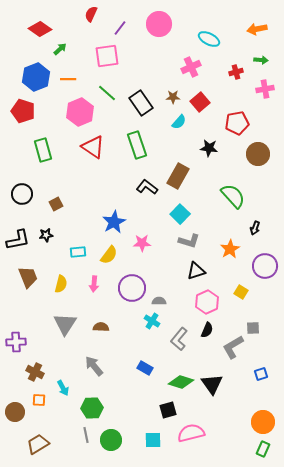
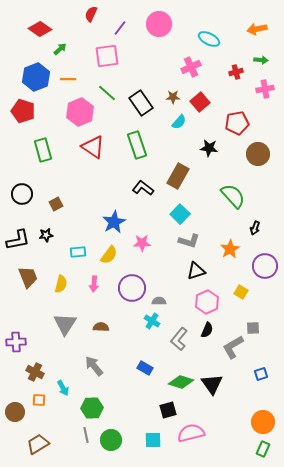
black L-shape at (147, 187): moved 4 px left, 1 px down
